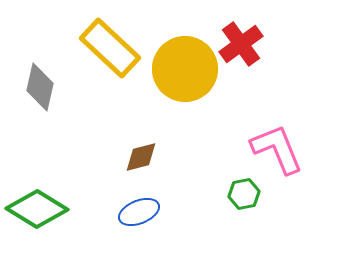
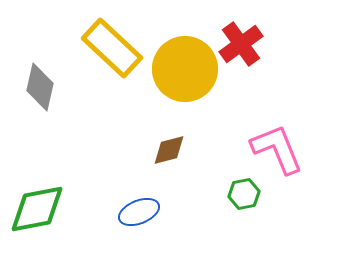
yellow rectangle: moved 2 px right
brown diamond: moved 28 px right, 7 px up
green diamond: rotated 42 degrees counterclockwise
